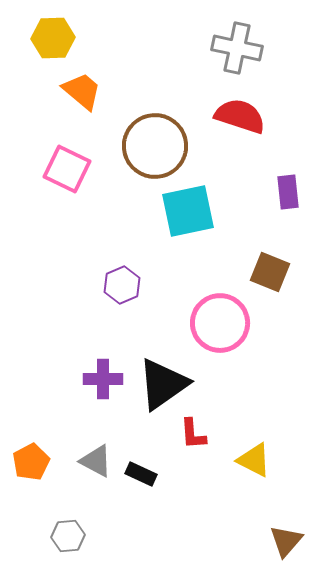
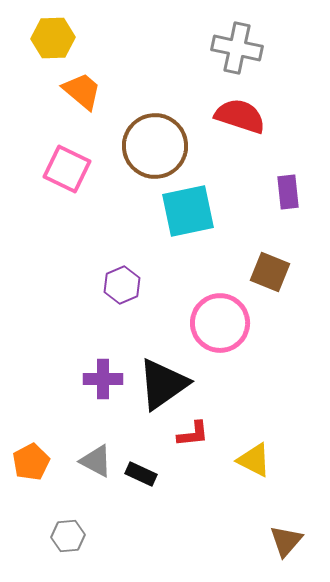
red L-shape: rotated 92 degrees counterclockwise
